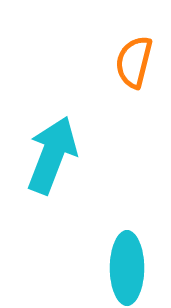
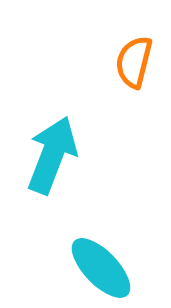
cyan ellipse: moved 26 px left; rotated 44 degrees counterclockwise
